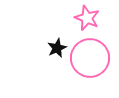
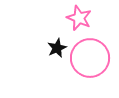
pink star: moved 8 px left
